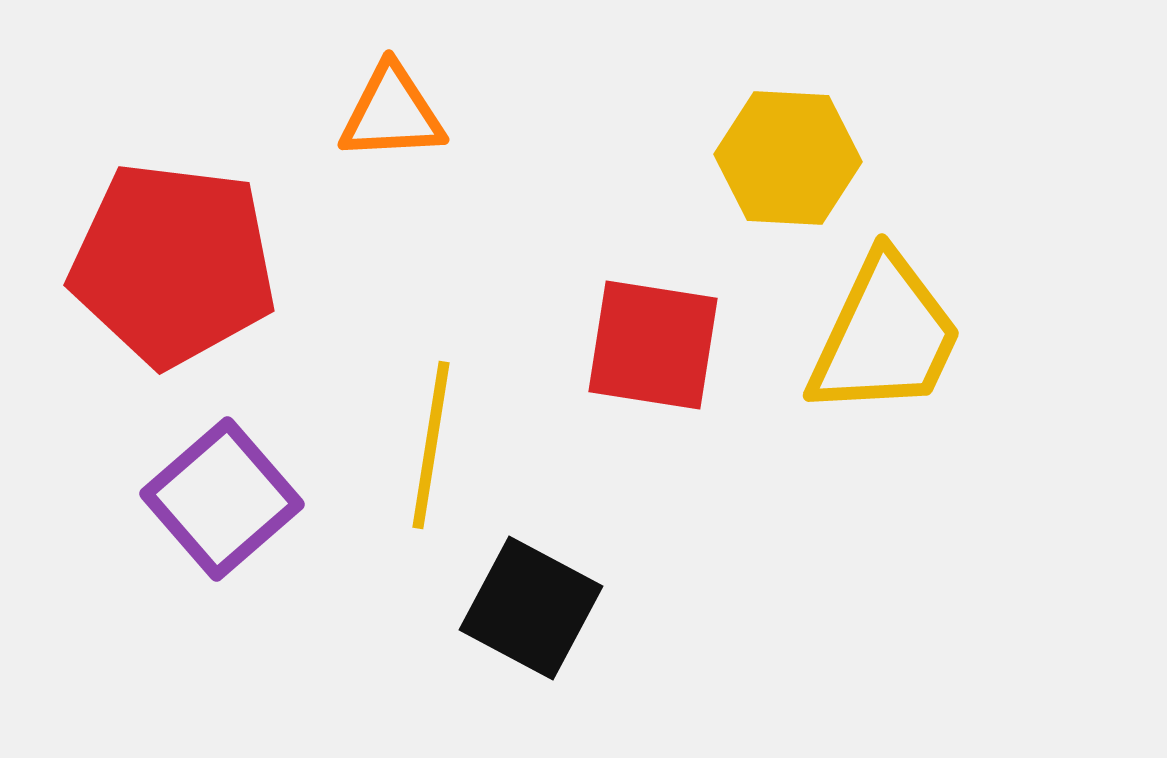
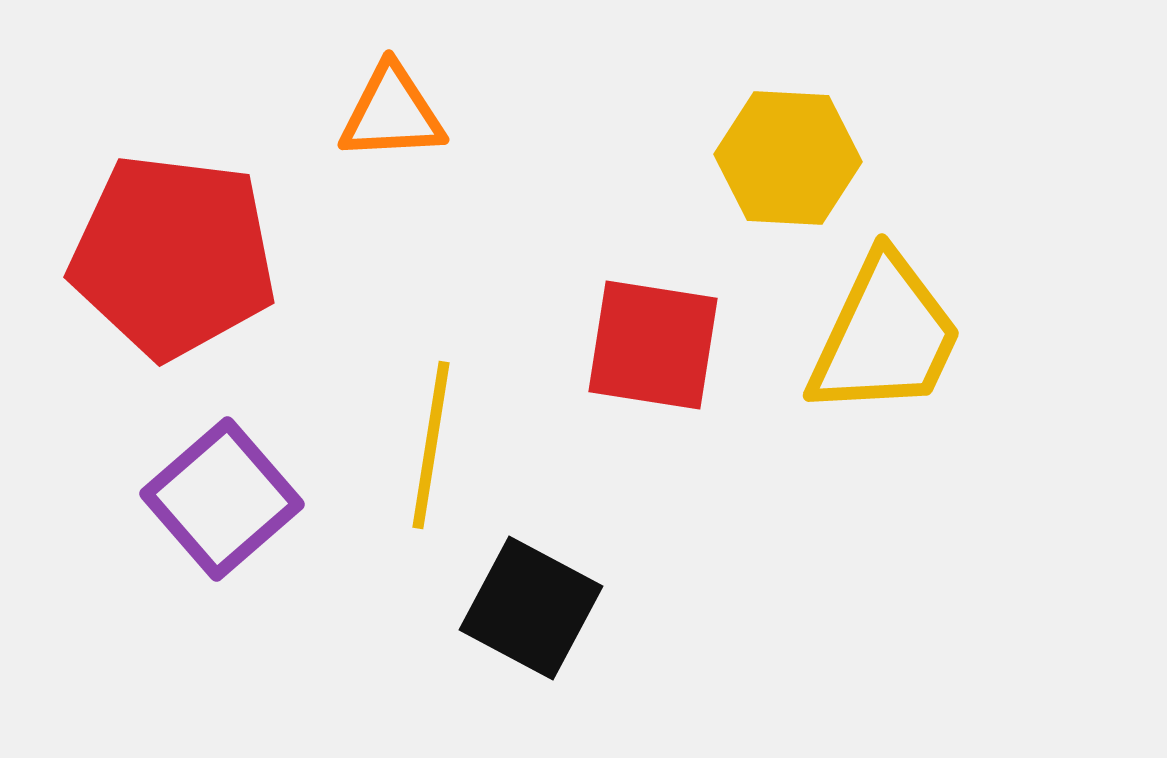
red pentagon: moved 8 px up
